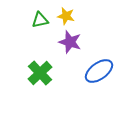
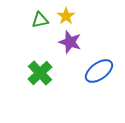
yellow star: rotated 24 degrees clockwise
